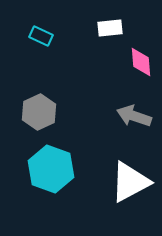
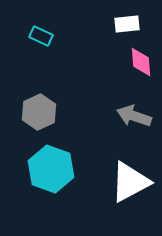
white rectangle: moved 17 px right, 4 px up
